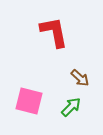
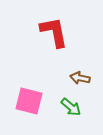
brown arrow: rotated 150 degrees clockwise
green arrow: rotated 85 degrees clockwise
